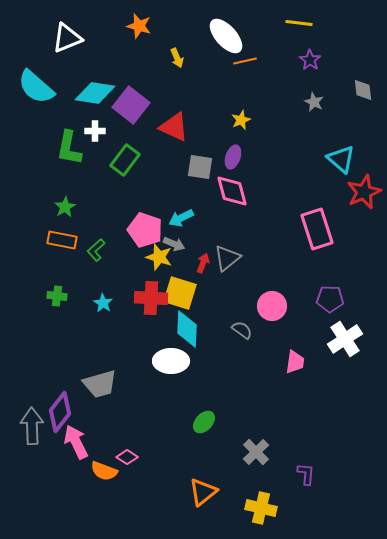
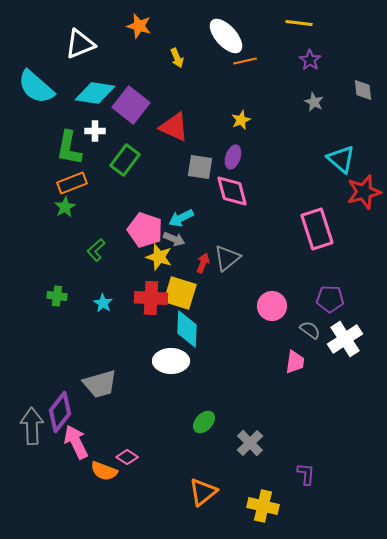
white triangle at (67, 38): moved 13 px right, 6 px down
red star at (364, 192): rotated 8 degrees clockwise
orange rectangle at (62, 240): moved 10 px right, 57 px up; rotated 32 degrees counterclockwise
gray arrow at (174, 244): moved 5 px up
gray semicircle at (242, 330): moved 68 px right
gray cross at (256, 452): moved 6 px left, 9 px up
yellow cross at (261, 508): moved 2 px right, 2 px up
